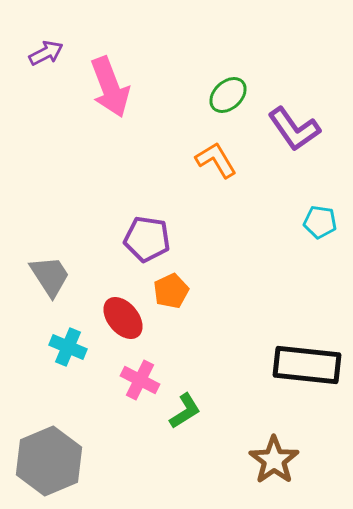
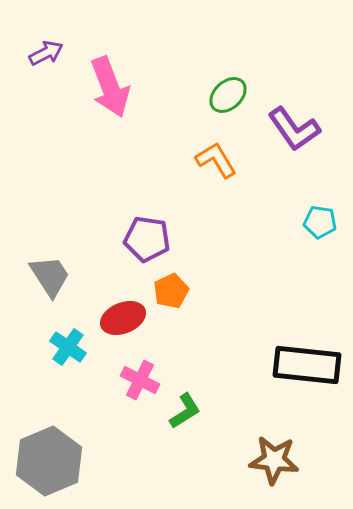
red ellipse: rotated 72 degrees counterclockwise
cyan cross: rotated 12 degrees clockwise
brown star: rotated 30 degrees counterclockwise
